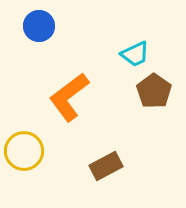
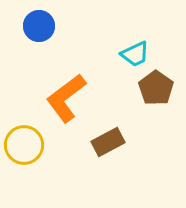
brown pentagon: moved 2 px right, 3 px up
orange L-shape: moved 3 px left, 1 px down
yellow circle: moved 6 px up
brown rectangle: moved 2 px right, 24 px up
